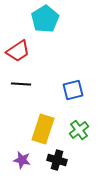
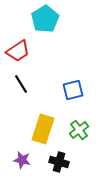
black line: rotated 54 degrees clockwise
black cross: moved 2 px right, 2 px down
